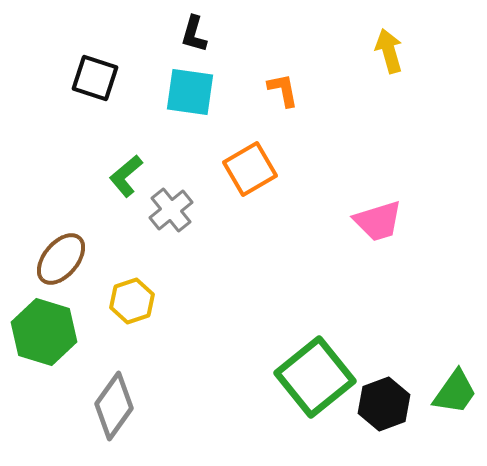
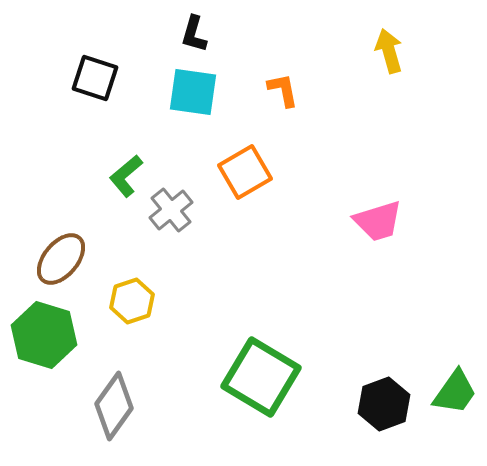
cyan square: moved 3 px right
orange square: moved 5 px left, 3 px down
green hexagon: moved 3 px down
green square: moved 54 px left; rotated 20 degrees counterclockwise
